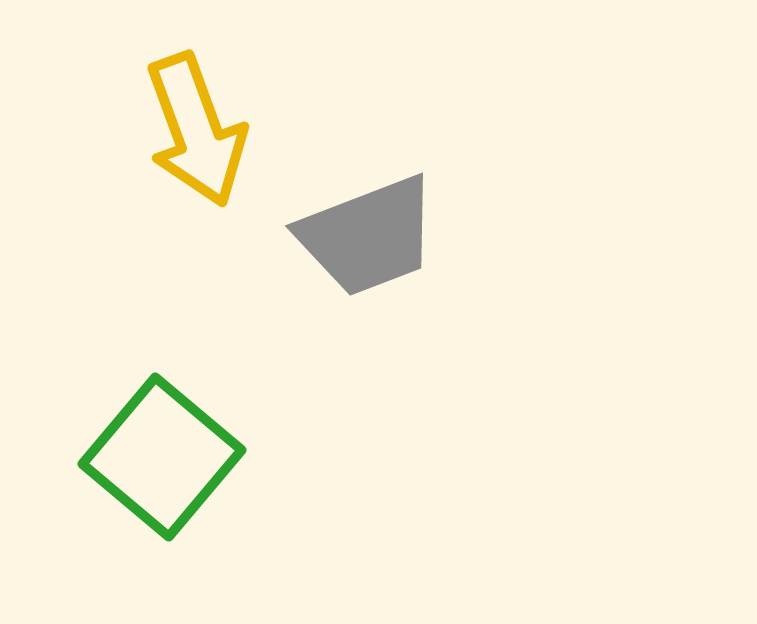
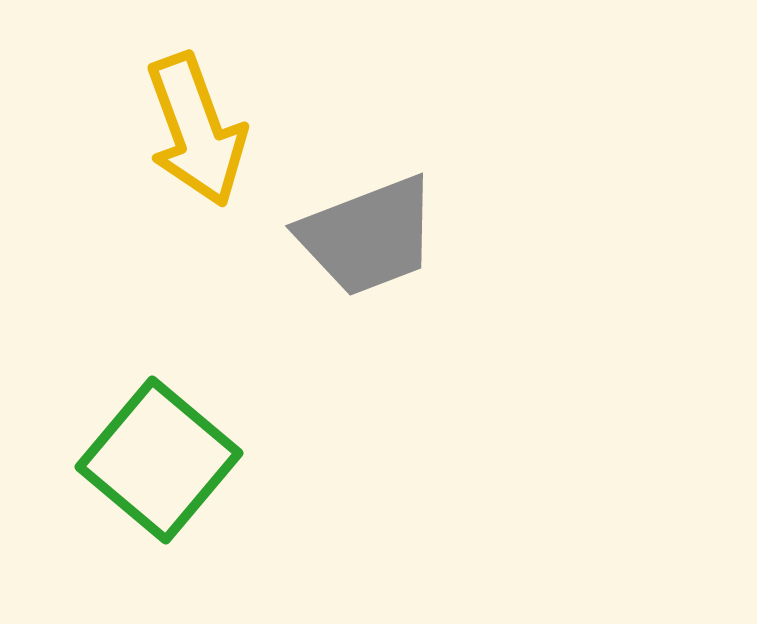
green square: moved 3 px left, 3 px down
